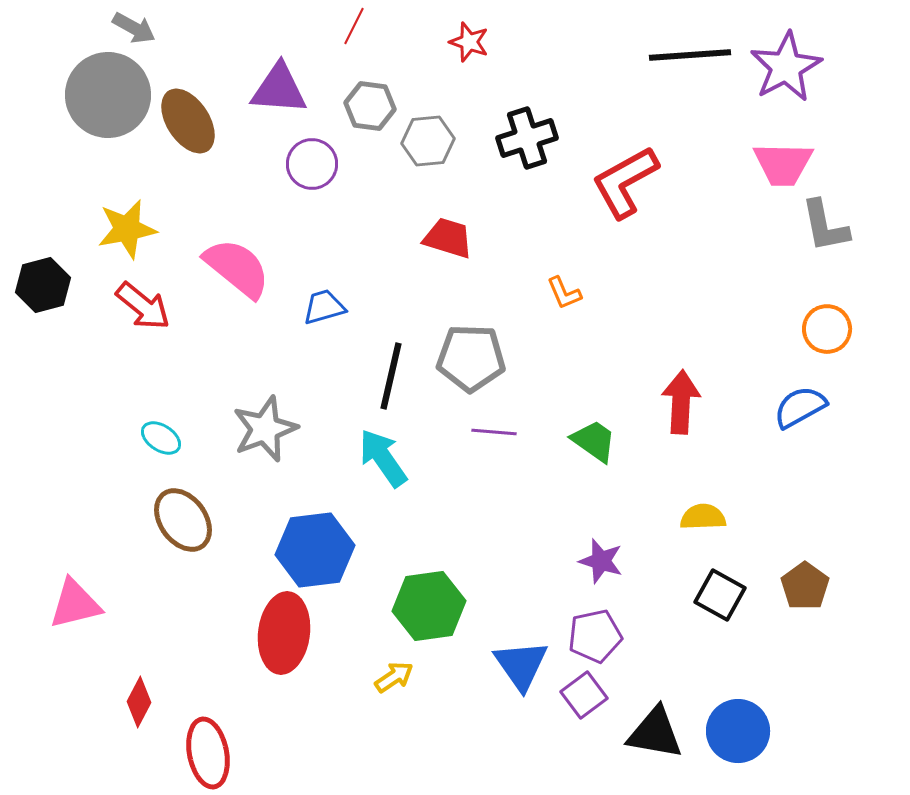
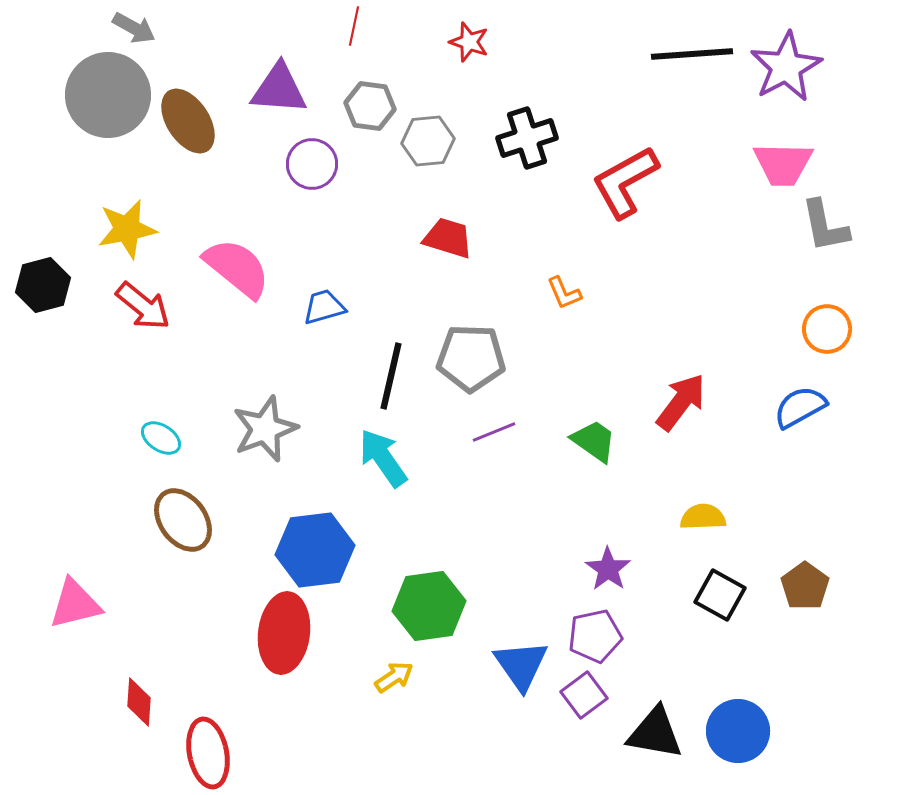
red line at (354, 26): rotated 15 degrees counterclockwise
black line at (690, 55): moved 2 px right, 1 px up
red arrow at (681, 402): rotated 34 degrees clockwise
purple line at (494, 432): rotated 27 degrees counterclockwise
purple star at (601, 561): moved 7 px right, 8 px down; rotated 18 degrees clockwise
red diamond at (139, 702): rotated 24 degrees counterclockwise
